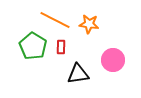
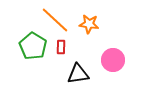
orange line: rotated 16 degrees clockwise
